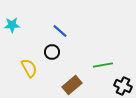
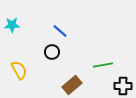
yellow semicircle: moved 10 px left, 2 px down
black cross: rotated 24 degrees counterclockwise
